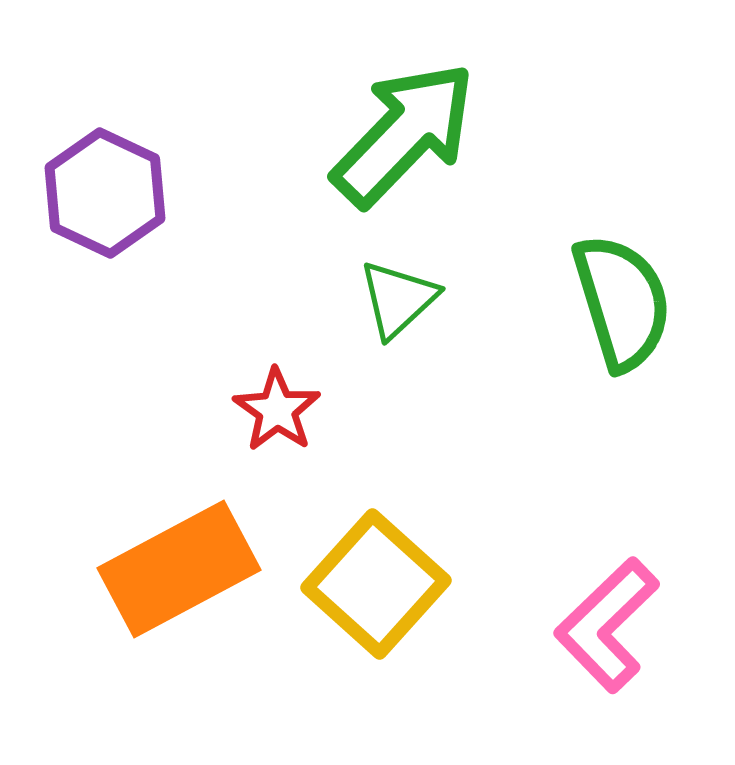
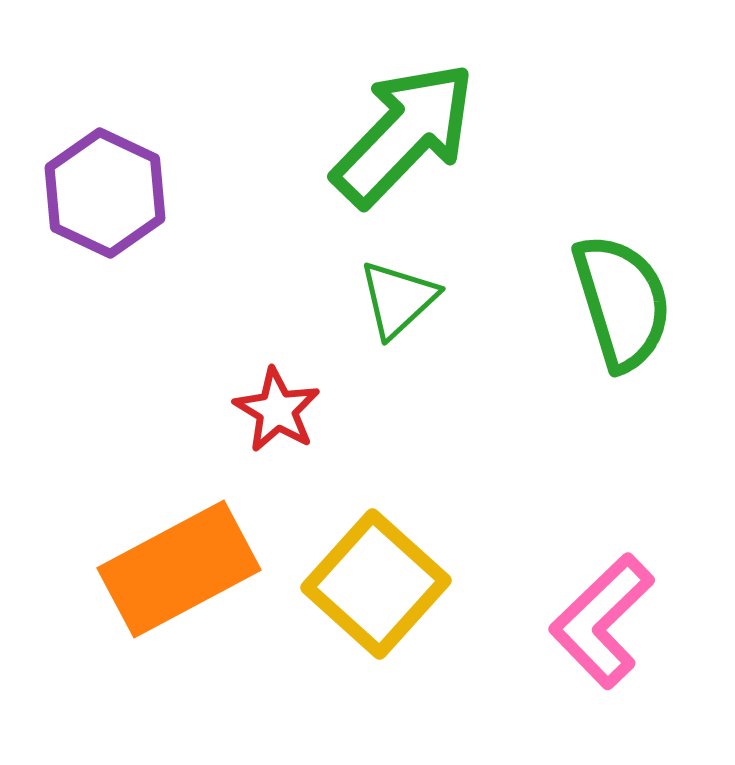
red star: rotated 4 degrees counterclockwise
pink L-shape: moved 5 px left, 4 px up
